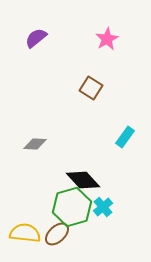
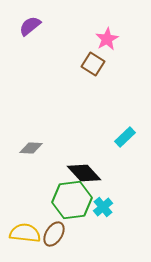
purple semicircle: moved 6 px left, 12 px up
brown square: moved 2 px right, 24 px up
cyan rectangle: rotated 10 degrees clockwise
gray diamond: moved 4 px left, 4 px down
black diamond: moved 1 px right, 7 px up
green hexagon: moved 7 px up; rotated 9 degrees clockwise
brown ellipse: moved 3 px left; rotated 15 degrees counterclockwise
